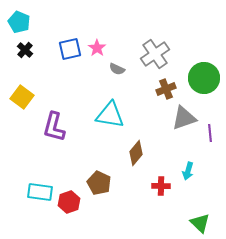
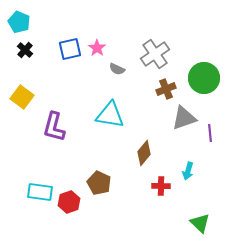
brown diamond: moved 8 px right
